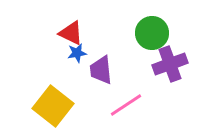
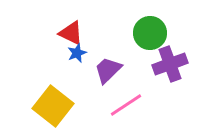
green circle: moved 2 px left
blue star: rotated 12 degrees counterclockwise
purple trapezoid: moved 7 px right; rotated 52 degrees clockwise
